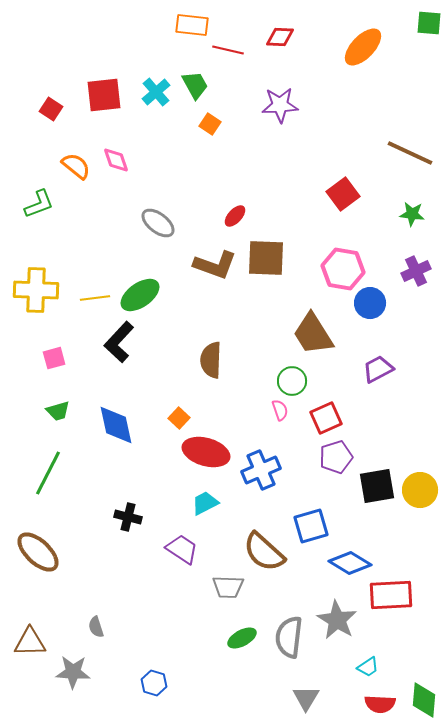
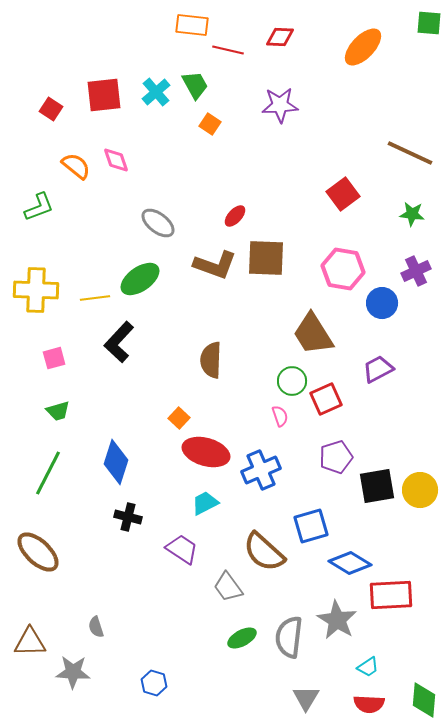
green L-shape at (39, 204): moved 3 px down
green ellipse at (140, 295): moved 16 px up
blue circle at (370, 303): moved 12 px right
pink semicircle at (280, 410): moved 6 px down
red square at (326, 418): moved 19 px up
blue diamond at (116, 425): moved 37 px down; rotated 30 degrees clockwise
gray trapezoid at (228, 587): rotated 52 degrees clockwise
red semicircle at (380, 704): moved 11 px left
